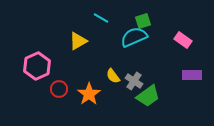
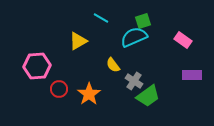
pink hexagon: rotated 20 degrees clockwise
yellow semicircle: moved 11 px up
